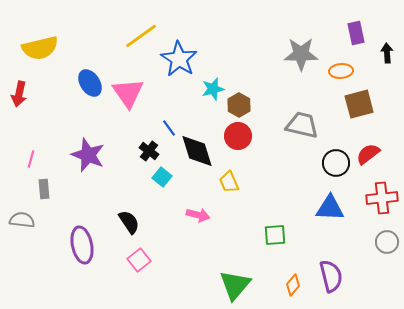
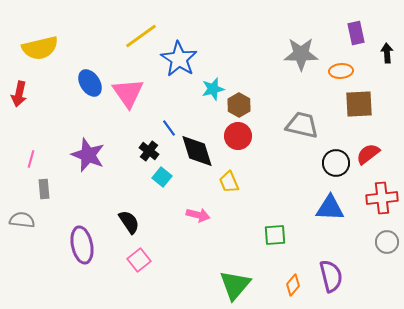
brown square: rotated 12 degrees clockwise
